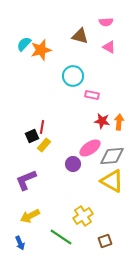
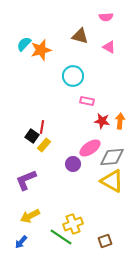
pink semicircle: moved 5 px up
pink rectangle: moved 5 px left, 6 px down
orange arrow: moved 1 px right, 1 px up
black square: rotated 32 degrees counterclockwise
gray diamond: moved 1 px down
yellow cross: moved 10 px left, 8 px down; rotated 12 degrees clockwise
blue arrow: moved 1 px right, 1 px up; rotated 64 degrees clockwise
